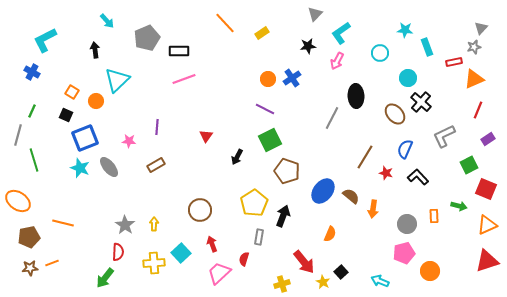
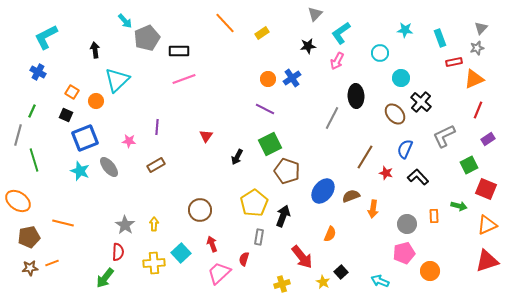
cyan arrow at (107, 21): moved 18 px right
cyan L-shape at (45, 40): moved 1 px right, 3 px up
cyan rectangle at (427, 47): moved 13 px right, 9 px up
gray star at (474, 47): moved 3 px right, 1 px down
blue cross at (32, 72): moved 6 px right
cyan circle at (408, 78): moved 7 px left
green square at (270, 140): moved 4 px down
cyan star at (80, 168): moved 3 px down
brown semicircle at (351, 196): rotated 60 degrees counterclockwise
red arrow at (304, 262): moved 2 px left, 5 px up
